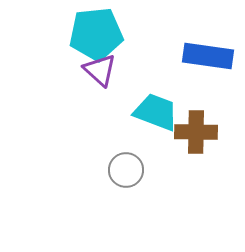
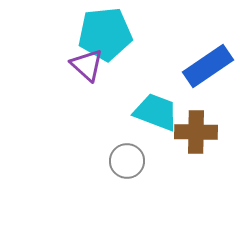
cyan pentagon: moved 9 px right
blue rectangle: moved 10 px down; rotated 42 degrees counterclockwise
purple triangle: moved 13 px left, 5 px up
gray circle: moved 1 px right, 9 px up
